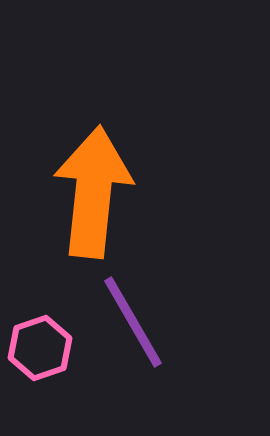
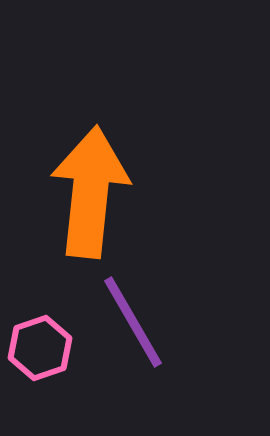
orange arrow: moved 3 px left
